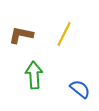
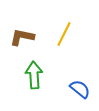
brown L-shape: moved 1 px right, 2 px down
